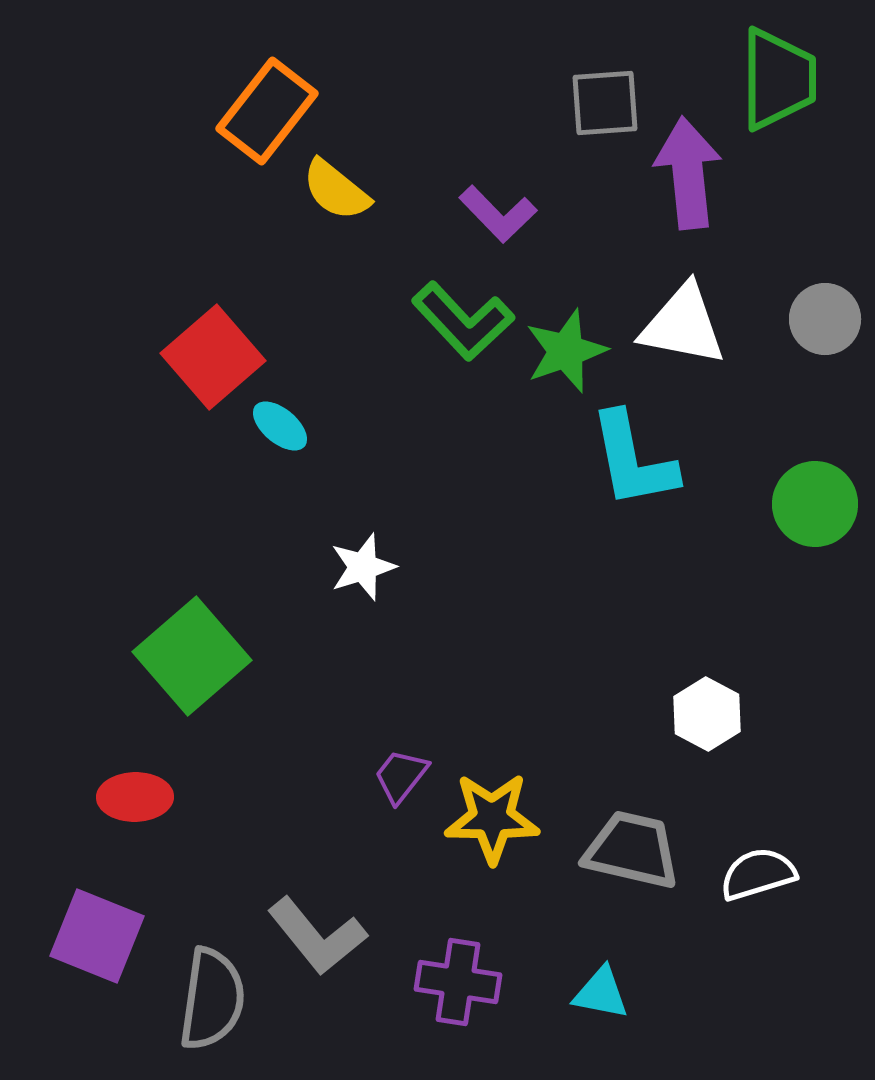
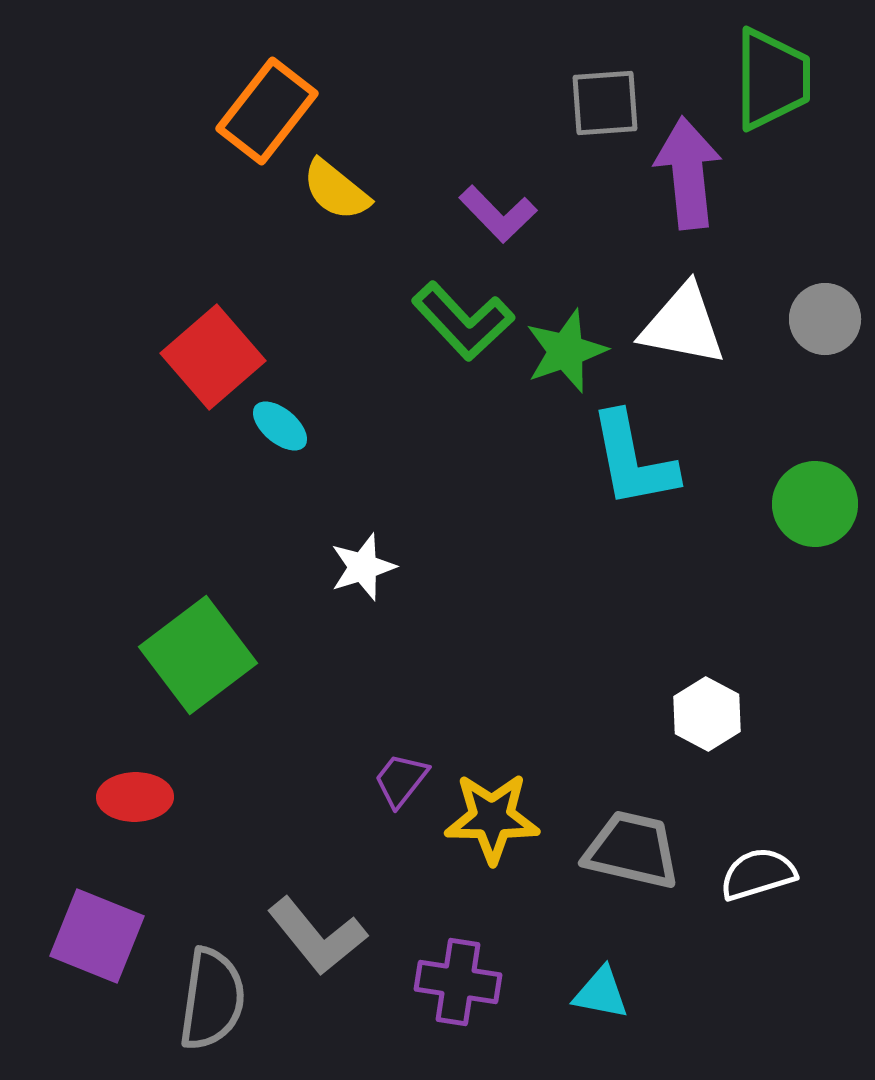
green trapezoid: moved 6 px left
green square: moved 6 px right, 1 px up; rotated 4 degrees clockwise
purple trapezoid: moved 4 px down
